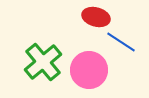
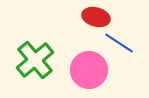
blue line: moved 2 px left, 1 px down
green cross: moved 8 px left, 2 px up
